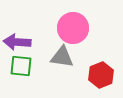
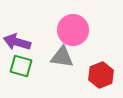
pink circle: moved 2 px down
purple arrow: rotated 12 degrees clockwise
green square: rotated 10 degrees clockwise
